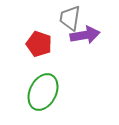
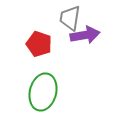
green ellipse: rotated 12 degrees counterclockwise
